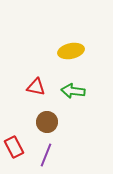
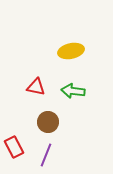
brown circle: moved 1 px right
